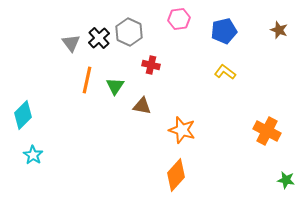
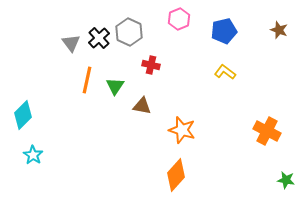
pink hexagon: rotated 15 degrees counterclockwise
